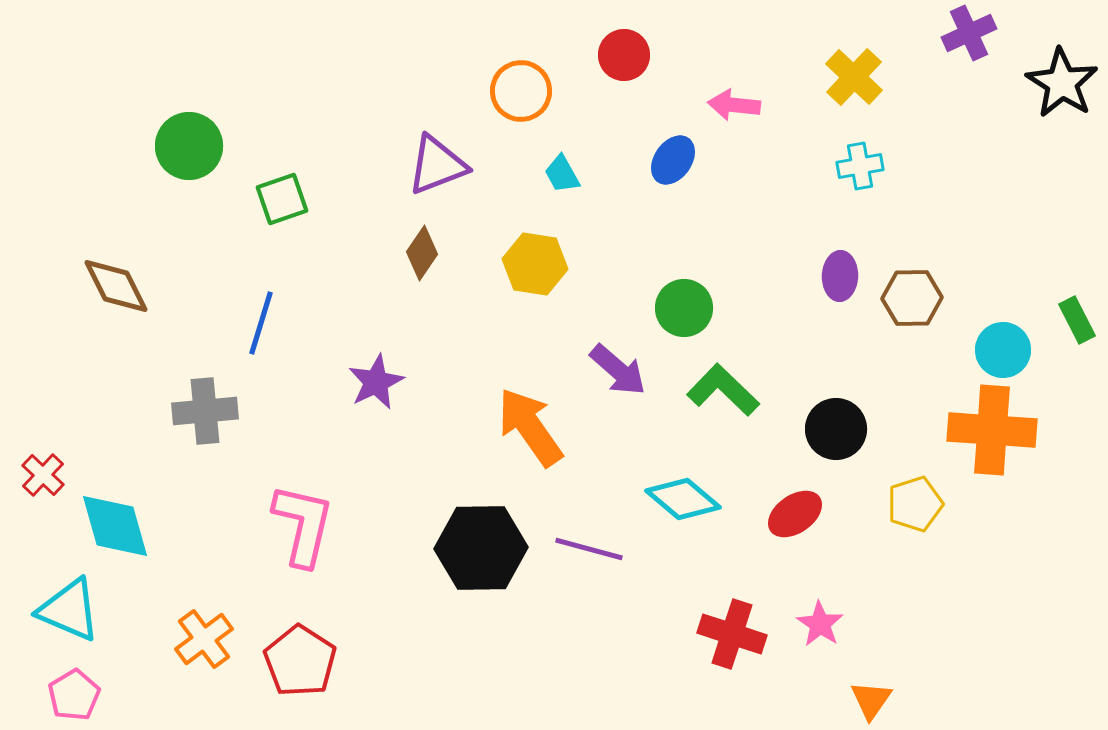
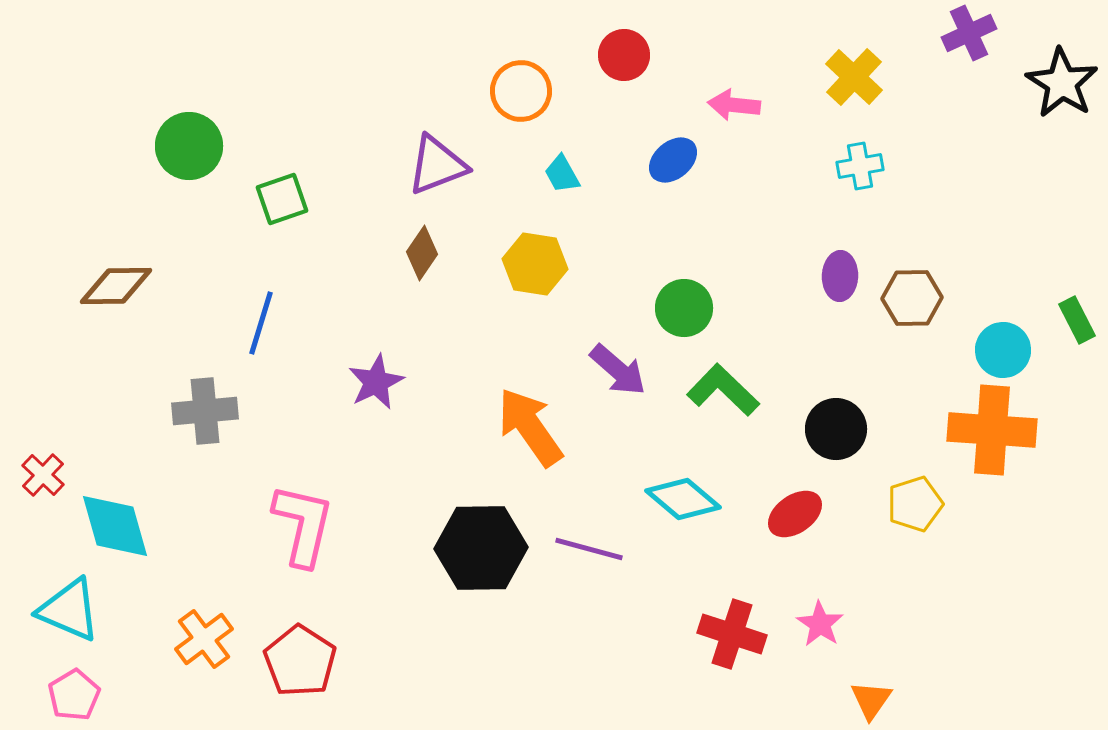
blue ellipse at (673, 160): rotated 15 degrees clockwise
brown diamond at (116, 286): rotated 64 degrees counterclockwise
